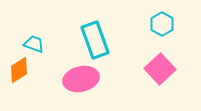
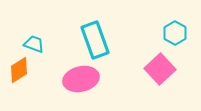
cyan hexagon: moved 13 px right, 9 px down
